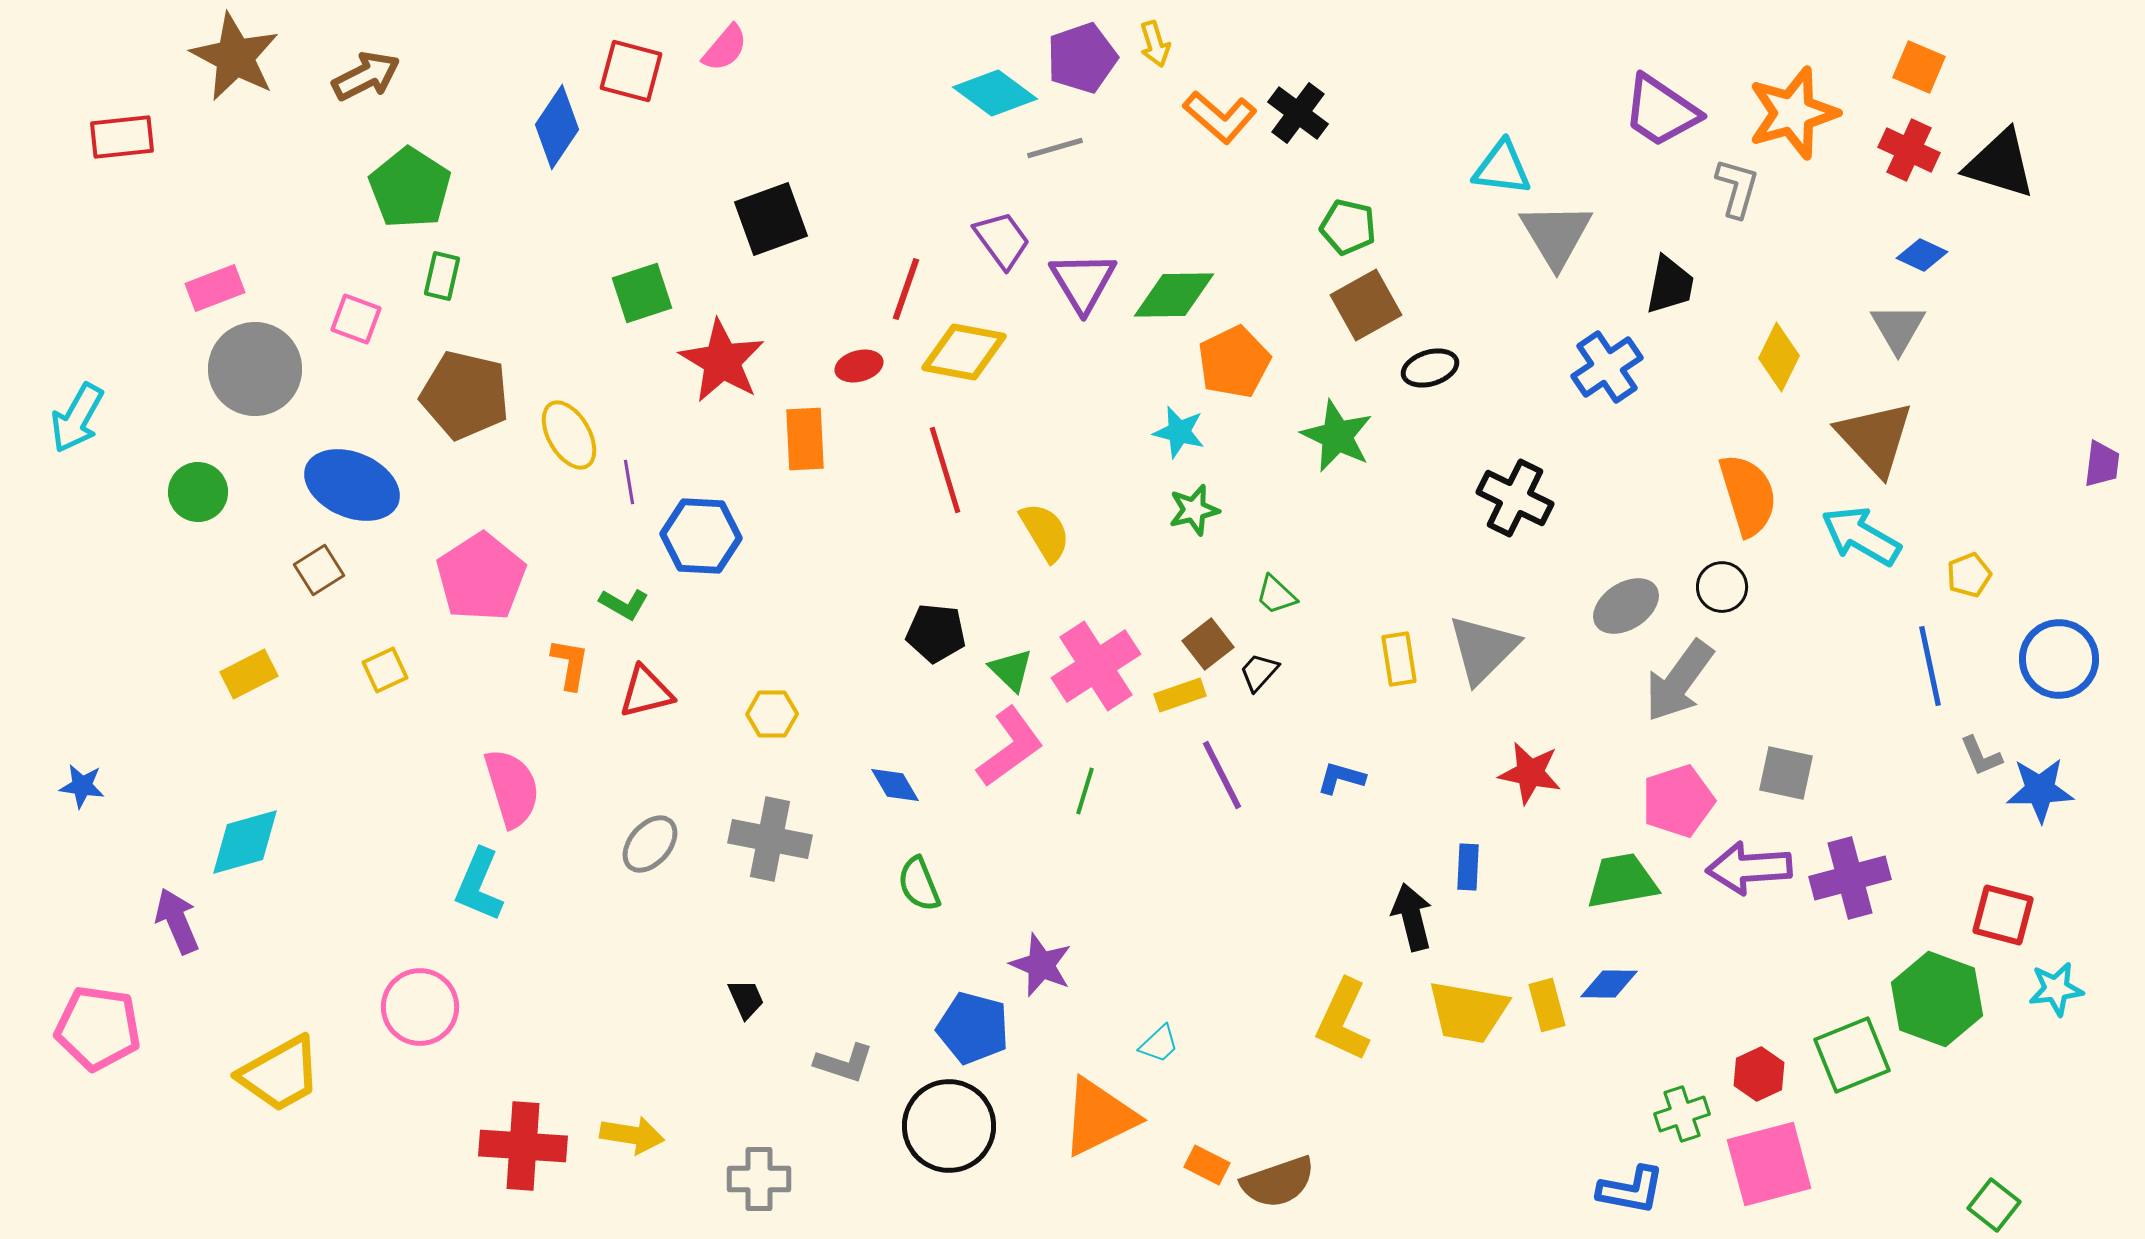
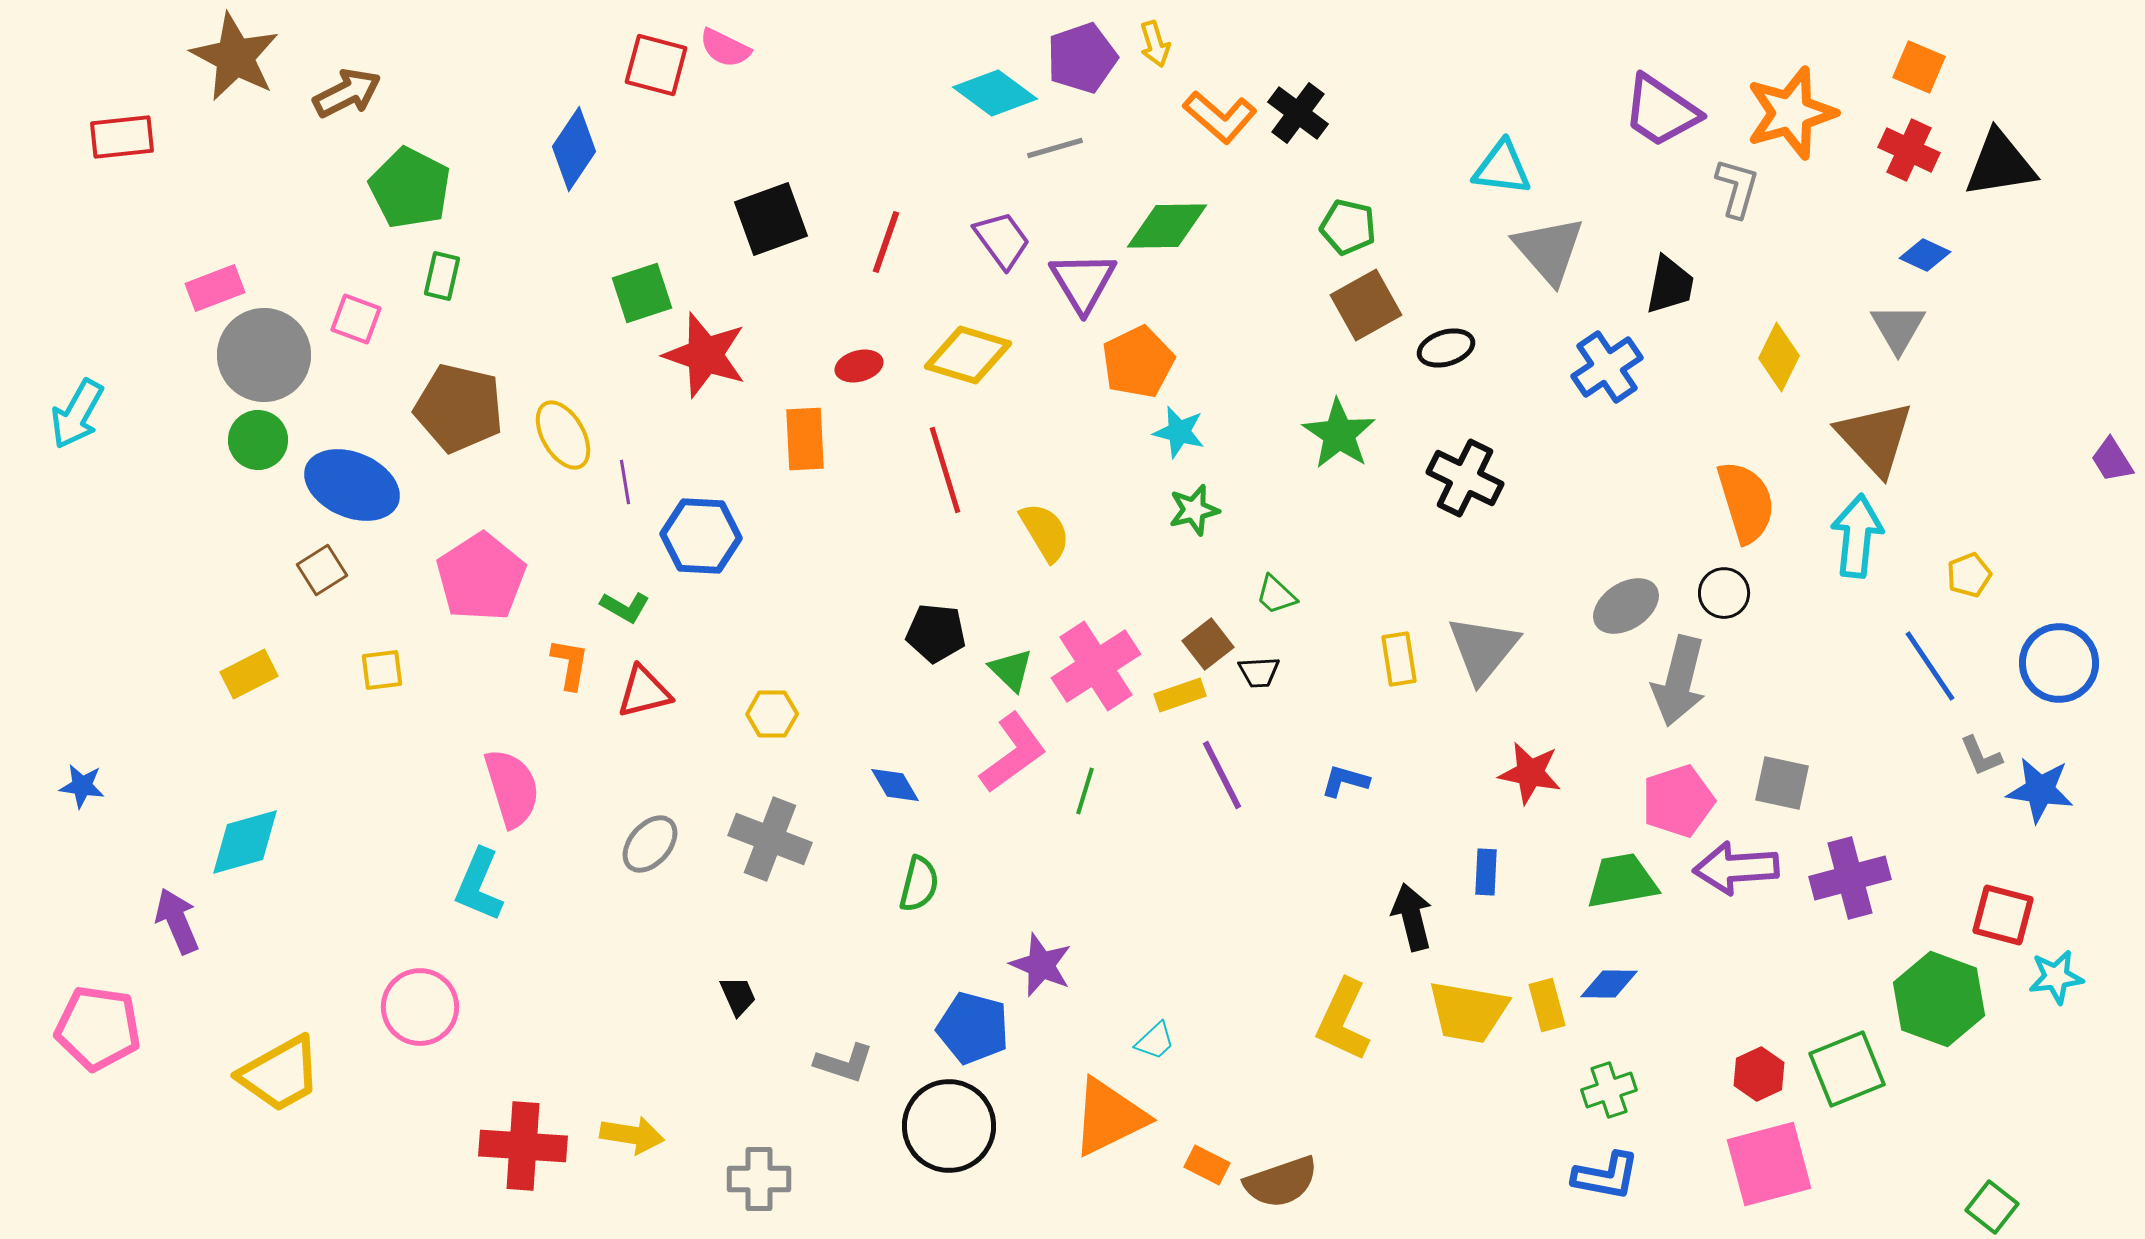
pink semicircle at (725, 48): rotated 76 degrees clockwise
red square at (631, 71): moved 25 px right, 6 px up
brown arrow at (366, 76): moved 19 px left, 17 px down
orange star at (1793, 113): moved 2 px left
blue diamond at (557, 127): moved 17 px right, 22 px down
black triangle at (2000, 164): rotated 26 degrees counterclockwise
green pentagon at (410, 188): rotated 6 degrees counterclockwise
gray triangle at (1556, 235): moved 7 px left, 15 px down; rotated 10 degrees counterclockwise
blue diamond at (1922, 255): moved 3 px right
red line at (906, 289): moved 20 px left, 47 px up
green diamond at (1174, 295): moved 7 px left, 69 px up
yellow diamond at (964, 352): moved 4 px right, 3 px down; rotated 6 degrees clockwise
red star at (722, 361): moved 17 px left, 6 px up; rotated 12 degrees counterclockwise
orange pentagon at (1234, 362): moved 96 px left
black ellipse at (1430, 368): moved 16 px right, 20 px up
gray circle at (255, 369): moved 9 px right, 14 px up
brown pentagon at (465, 395): moved 6 px left, 13 px down
cyan arrow at (77, 418): moved 4 px up
yellow ellipse at (569, 435): moved 6 px left
green star at (1337, 436): moved 2 px right, 2 px up; rotated 8 degrees clockwise
purple trapezoid at (2102, 464): moved 10 px right, 4 px up; rotated 141 degrees clockwise
purple line at (629, 482): moved 4 px left
green circle at (198, 492): moved 60 px right, 52 px up
orange semicircle at (1748, 495): moved 2 px left, 7 px down
black cross at (1515, 498): moved 50 px left, 20 px up
cyan arrow at (1861, 536): moved 4 px left; rotated 66 degrees clockwise
brown square at (319, 570): moved 3 px right
black circle at (1722, 587): moved 2 px right, 6 px down
green L-shape at (624, 604): moved 1 px right, 3 px down
gray triangle at (1483, 649): rotated 6 degrees counterclockwise
blue circle at (2059, 659): moved 4 px down
blue line at (1930, 666): rotated 22 degrees counterclockwise
yellow square at (385, 670): moved 3 px left; rotated 18 degrees clockwise
black trapezoid at (1259, 672): rotated 135 degrees counterclockwise
gray arrow at (1679, 681): rotated 22 degrees counterclockwise
red triangle at (646, 692): moved 2 px left
pink L-shape at (1010, 747): moved 3 px right, 6 px down
gray square at (1786, 773): moved 4 px left, 10 px down
blue L-shape at (1341, 778): moved 4 px right, 3 px down
blue star at (2040, 790): rotated 10 degrees clockwise
gray cross at (770, 839): rotated 10 degrees clockwise
blue rectangle at (1468, 867): moved 18 px right, 5 px down
purple arrow at (1749, 868): moved 13 px left
green semicircle at (919, 884): rotated 144 degrees counterclockwise
cyan star at (2056, 989): moved 12 px up
black trapezoid at (746, 999): moved 8 px left, 3 px up
green hexagon at (1937, 999): moved 2 px right
cyan trapezoid at (1159, 1044): moved 4 px left, 3 px up
green square at (1852, 1055): moved 5 px left, 14 px down
green cross at (1682, 1114): moved 73 px left, 24 px up
orange triangle at (1099, 1117): moved 10 px right
brown semicircle at (1278, 1182): moved 3 px right
blue L-shape at (1631, 1190): moved 25 px left, 14 px up
green square at (1994, 1205): moved 2 px left, 2 px down
